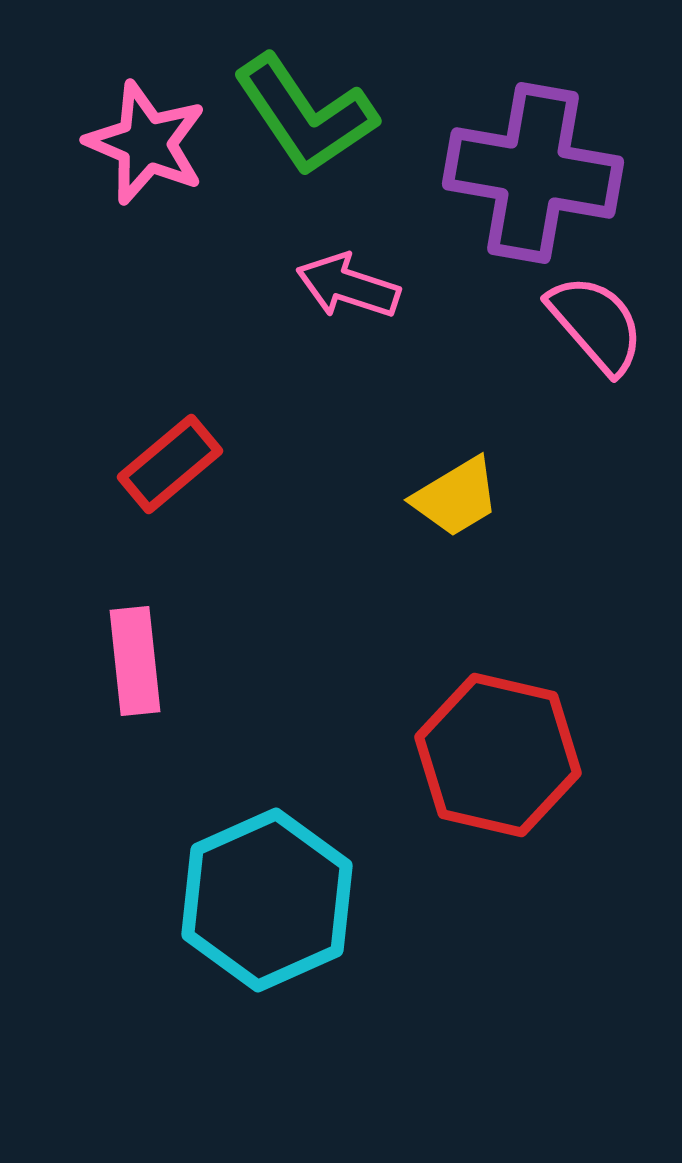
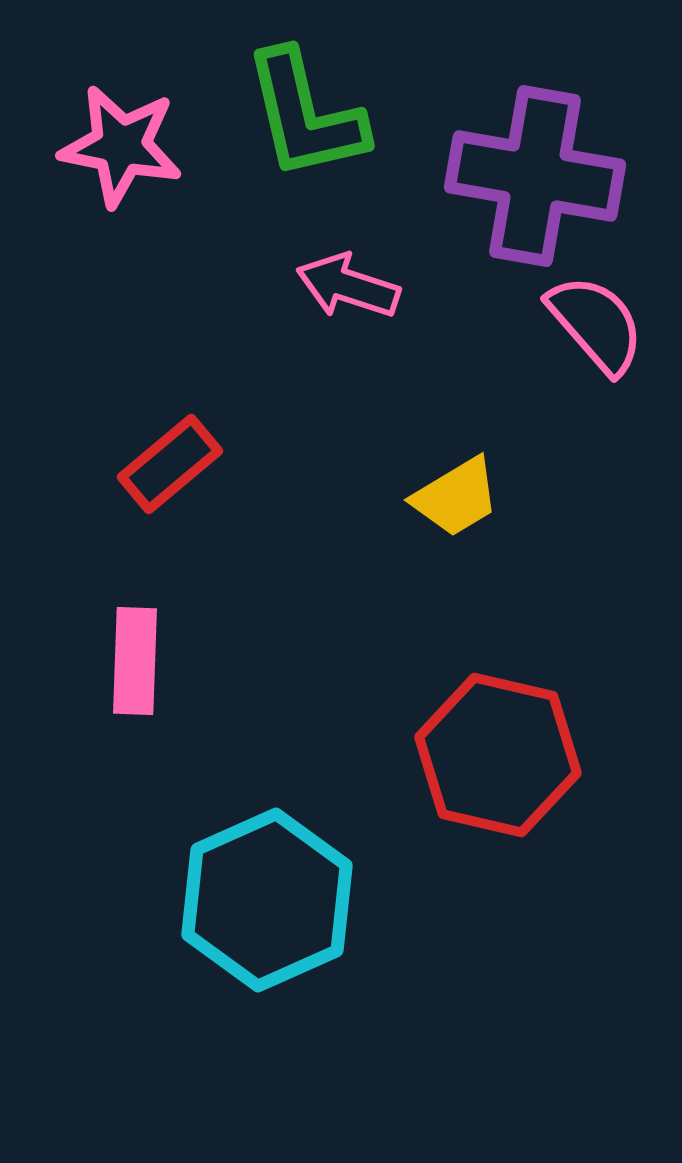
green L-shape: rotated 21 degrees clockwise
pink star: moved 25 px left, 3 px down; rotated 12 degrees counterclockwise
purple cross: moved 2 px right, 3 px down
pink rectangle: rotated 8 degrees clockwise
